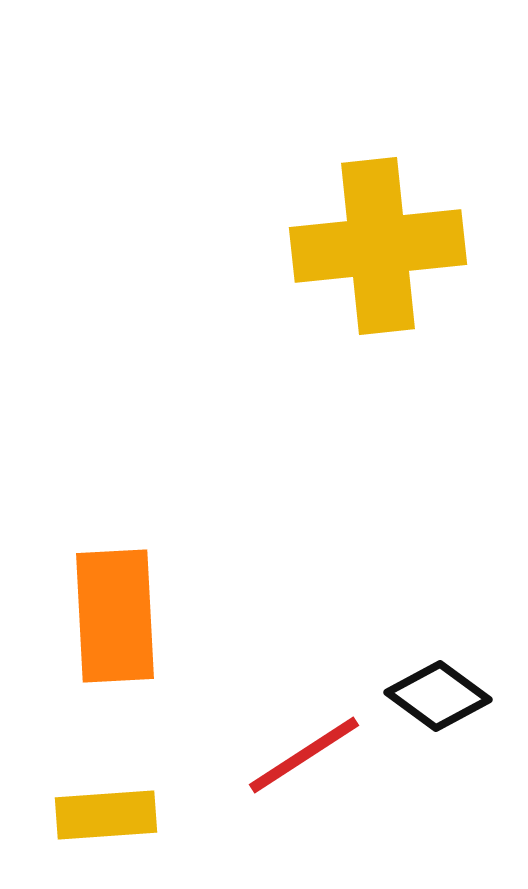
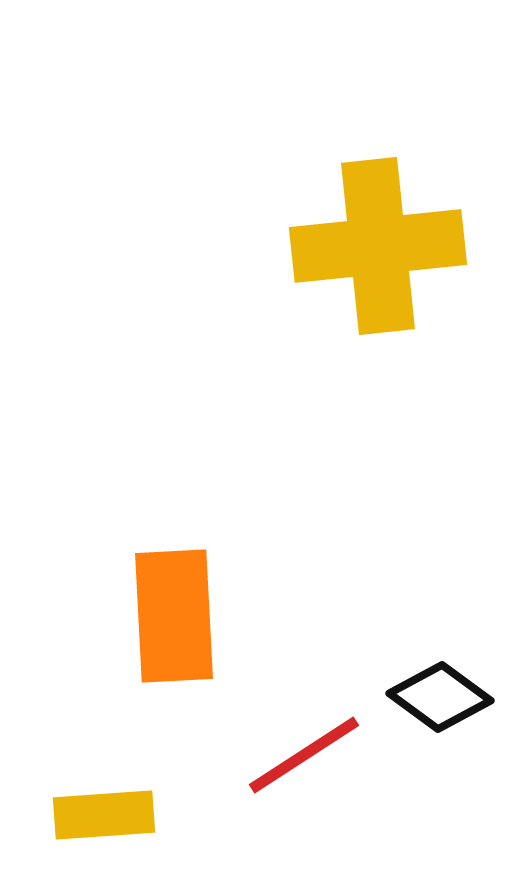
orange rectangle: moved 59 px right
black diamond: moved 2 px right, 1 px down
yellow rectangle: moved 2 px left
